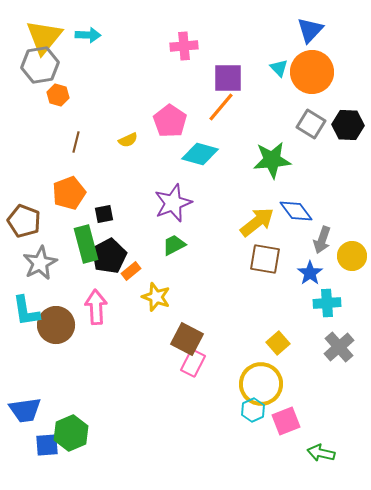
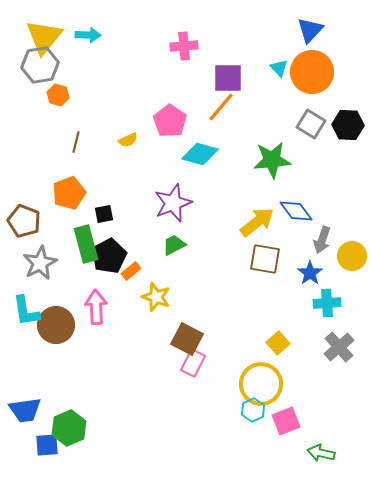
green hexagon at (71, 433): moved 2 px left, 5 px up
